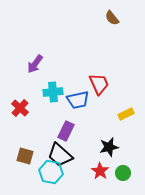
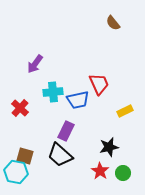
brown semicircle: moved 1 px right, 5 px down
yellow rectangle: moved 1 px left, 3 px up
cyan hexagon: moved 35 px left
